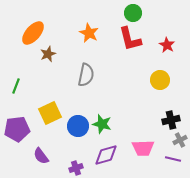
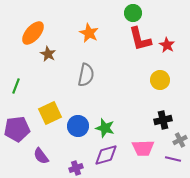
red L-shape: moved 10 px right
brown star: rotated 21 degrees counterclockwise
black cross: moved 8 px left
green star: moved 3 px right, 4 px down
